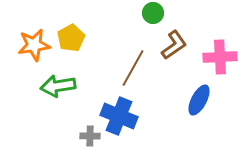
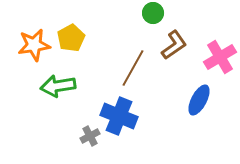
pink cross: rotated 28 degrees counterclockwise
gray cross: rotated 30 degrees counterclockwise
